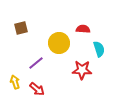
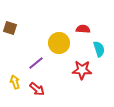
brown square: moved 11 px left; rotated 32 degrees clockwise
